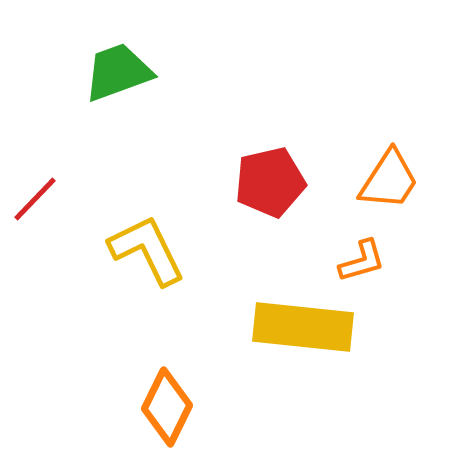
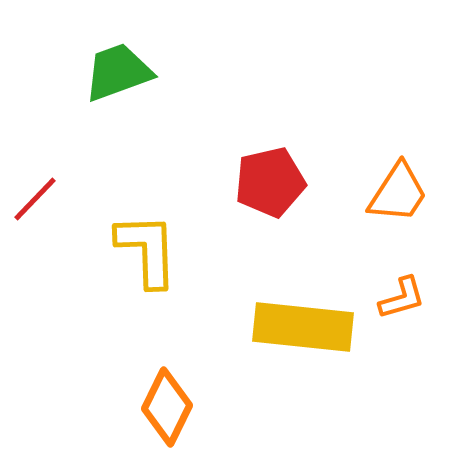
orange trapezoid: moved 9 px right, 13 px down
yellow L-shape: rotated 24 degrees clockwise
orange L-shape: moved 40 px right, 37 px down
